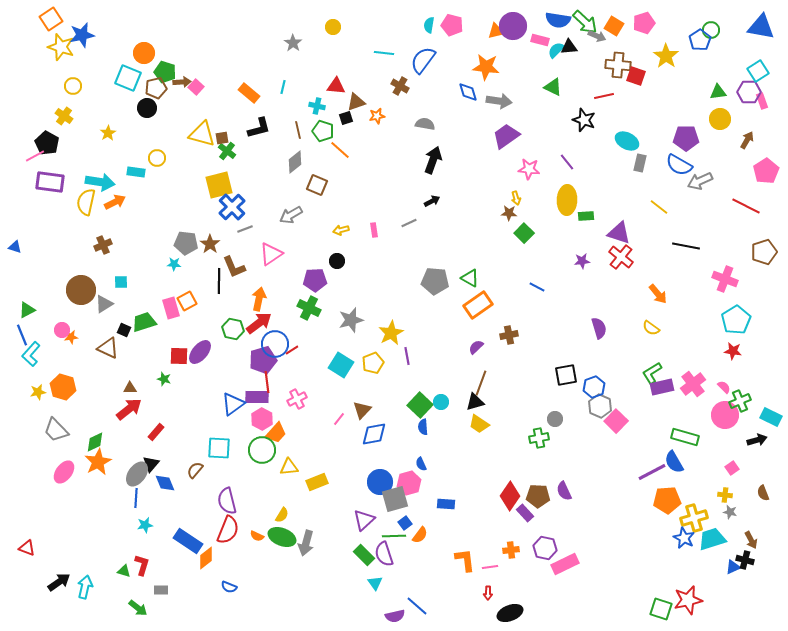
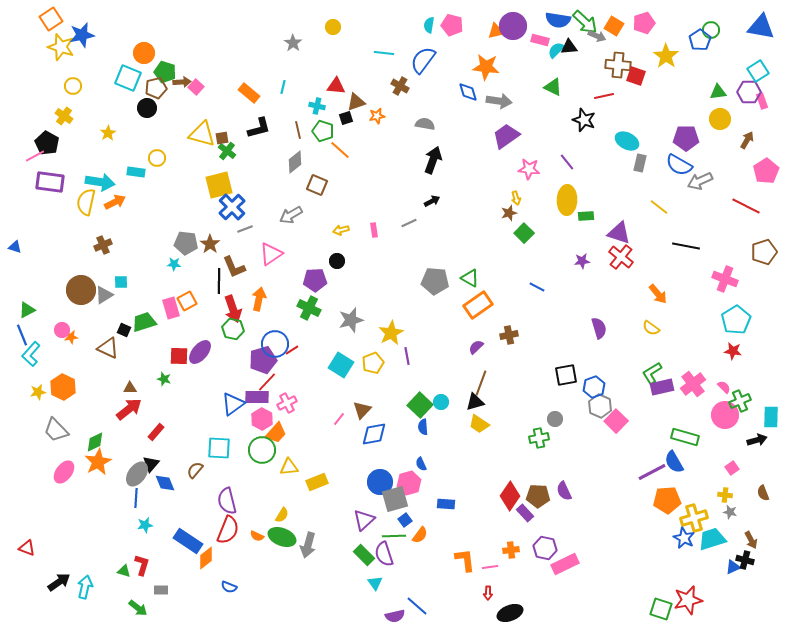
brown star at (509, 213): rotated 21 degrees counterclockwise
gray triangle at (104, 304): moved 9 px up
red arrow at (259, 323): moved 26 px left, 14 px up; rotated 108 degrees clockwise
red line at (267, 382): rotated 50 degrees clockwise
orange hexagon at (63, 387): rotated 10 degrees clockwise
pink cross at (297, 399): moved 10 px left, 4 px down
cyan rectangle at (771, 417): rotated 65 degrees clockwise
blue square at (405, 523): moved 3 px up
gray arrow at (306, 543): moved 2 px right, 2 px down
